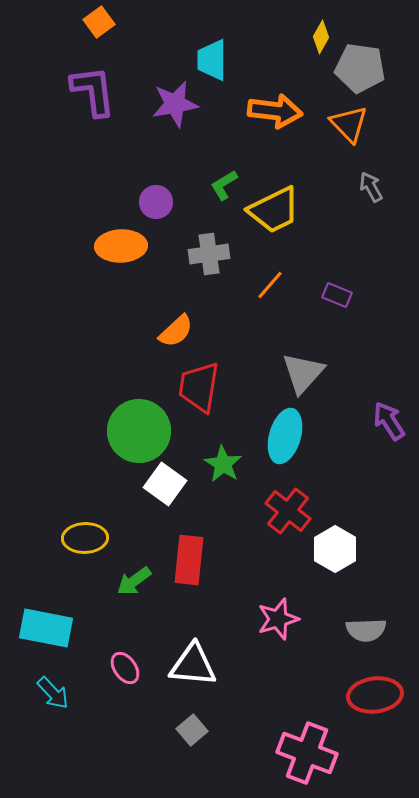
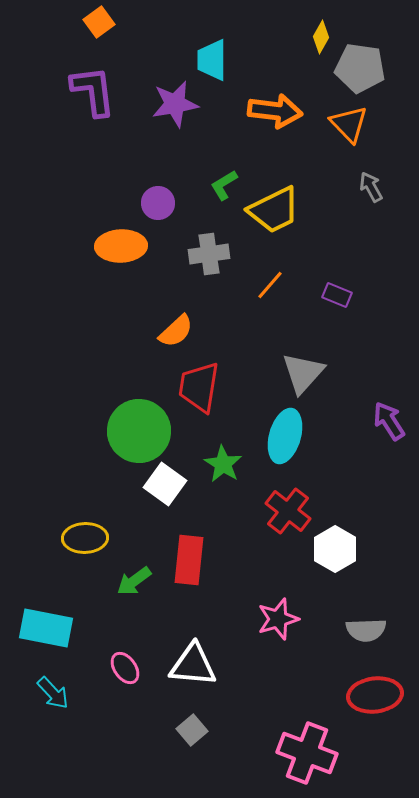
purple circle: moved 2 px right, 1 px down
